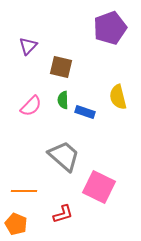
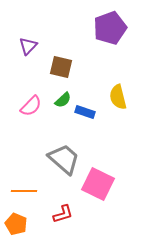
green semicircle: rotated 132 degrees counterclockwise
gray trapezoid: moved 3 px down
pink square: moved 1 px left, 3 px up
